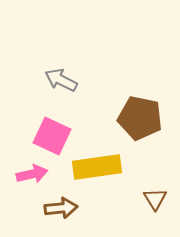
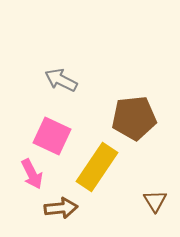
brown pentagon: moved 6 px left; rotated 18 degrees counterclockwise
yellow rectangle: rotated 48 degrees counterclockwise
pink arrow: rotated 76 degrees clockwise
brown triangle: moved 2 px down
